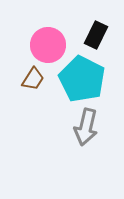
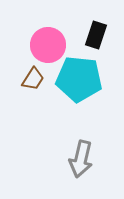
black rectangle: rotated 8 degrees counterclockwise
cyan pentagon: moved 3 px left; rotated 21 degrees counterclockwise
gray arrow: moved 5 px left, 32 px down
